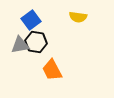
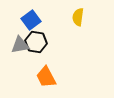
yellow semicircle: rotated 90 degrees clockwise
orange trapezoid: moved 6 px left, 7 px down
